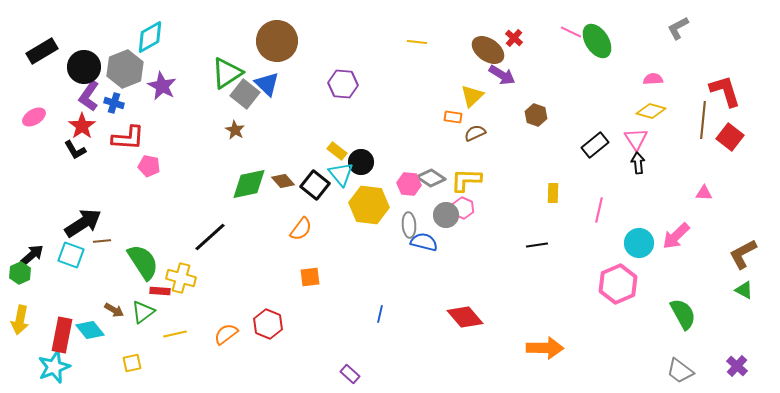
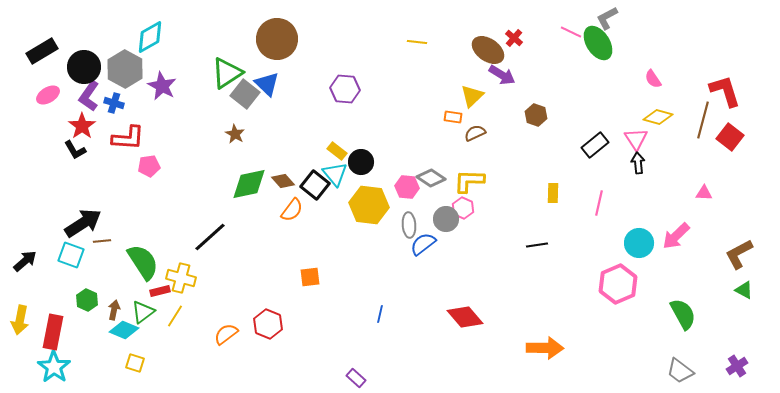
gray L-shape at (678, 28): moved 71 px left, 10 px up
brown circle at (277, 41): moved 2 px up
green ellipse at (597, 41): moved 1 px right, 2 px down
gray hexagon at (125, 69): rotated 9 degrees counterclockwise
pink semicircle at (653, 79): rotated 120 degrees counterclockwise
purple hexagon at (343, 84): moved 2 px right, 5 px down
yellow diamond at (651, 111): moved 7 px right, 6 px down
pink ellipse at (34, 117): moved 14 px right, 22 px up
brown line at (703, 120): rotated 9 degrees clockwise
brown star at (235, 130): moved 4 px down
pink pentagon at (149, 166): rotated 20 degrees counterclockwise
cyan triangle at (341, 174): moved 6 px left
yellow L-shape at (466, 180): moved 3 px right, 1 px down
pink hexagon at (409, 184): moved 2 px left, 3 px down
pink line at (599, 210): moved 7 px up
gray circle at (446, 215): moved 4 px down
orange semicircle at (301, 229): moved 9 px left, 19 px up
blue semicircle at (424, 242): moved 1 px left, 2 px down; rotated 52 degrees counterclockwise
brown L-shape at (743, 254): moved 4 px left
black arrow at (32, 255): moved 7 px left, 6 px down
green hexagon at (20, 273): moved 67 px right, 27 px down; rotated 10 degrees counterclockwise
red rectangle at (160, 291): rotated 18 degrees counterclockwise
brown arrow at (114, 310): rotated 108 degrees counterclockwise
cyan diamond at (90, 330): moved 34 px right; rotated 28 degrees counterclockwise
yellow line at (175, 334): moved 18 px up; rotated 45 degrees counterclockwise
red rectangle at (62, 335): moved 9 px left, 3 px up
yellow square at (132, 363): moved 3 px right; rotated 30 degrees clockwise
purple cross at (737, 366): rotated 15 degrees clockwise
cyan star at (54, 367): rotated 16 degrees counterclockwise
purple rectangle at (350, 374): moved 6 px right, 4 px down
